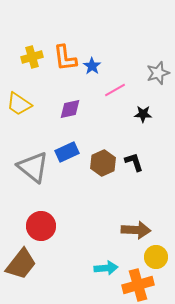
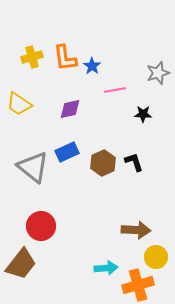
pink line: rotated 20 degrees clockwise
